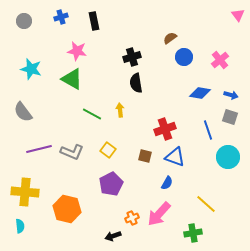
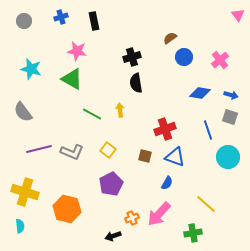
yellow cross: rotated 12 degrees clockwise
